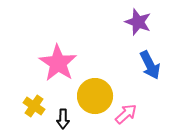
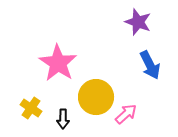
yellow circle: moved 1 px right, 1 px down
yellow cross: moved 3 px left, 2 px down
